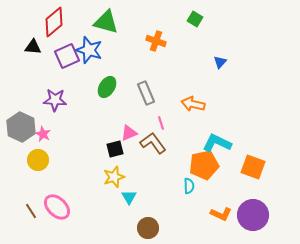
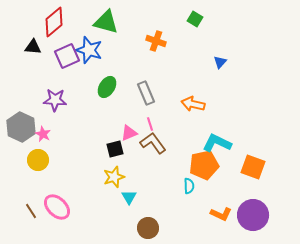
pink line: moved 11 px left, 1 px down
